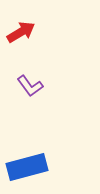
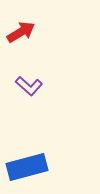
purple L-shape: moved 1 px left; rotated 12 degrees counterclockwise
